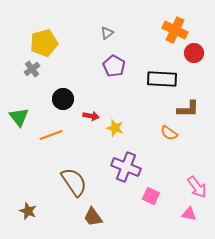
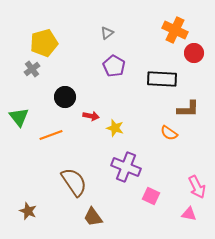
black circle: moved 2 px right, 2 px up
pink arrow: rotated 10 degrees clockwise
